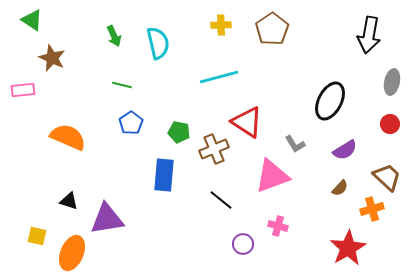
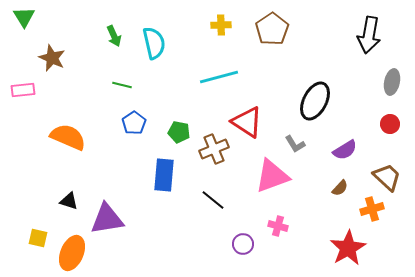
green triangle: moved 8 px left, 3 px up; rotated 25 degrees clockwise
cyan semicircle: moved 4 px left
black ellipse: moved 15 px left
blue pentagon: moved 3 px right
black line: moved 8 px left
yellow square: moved 1 px right, 2 px down
